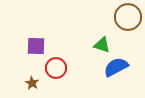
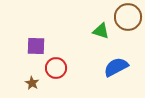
green triangle: moved 1 px left, 14 px up
